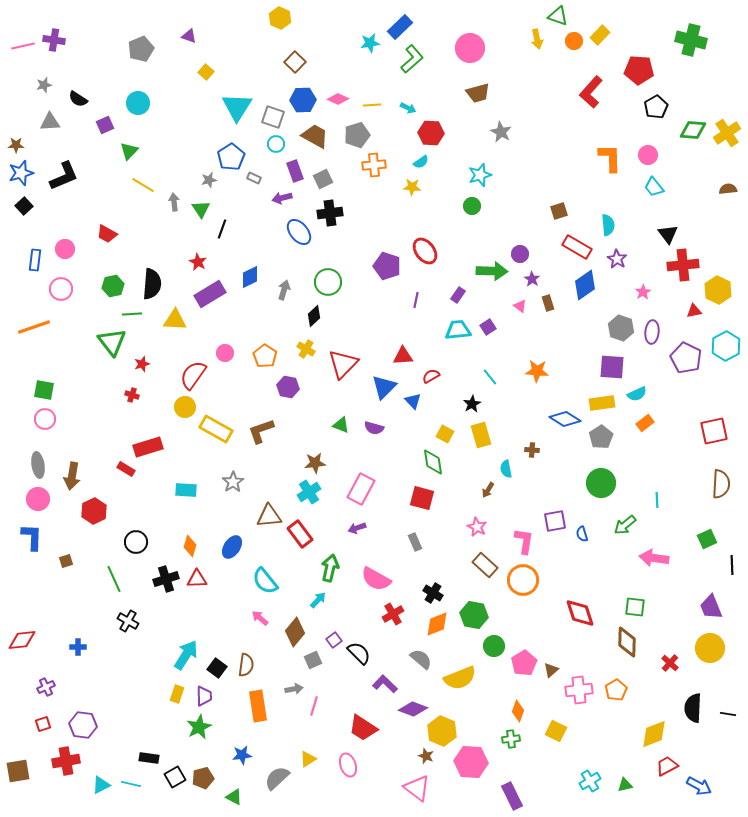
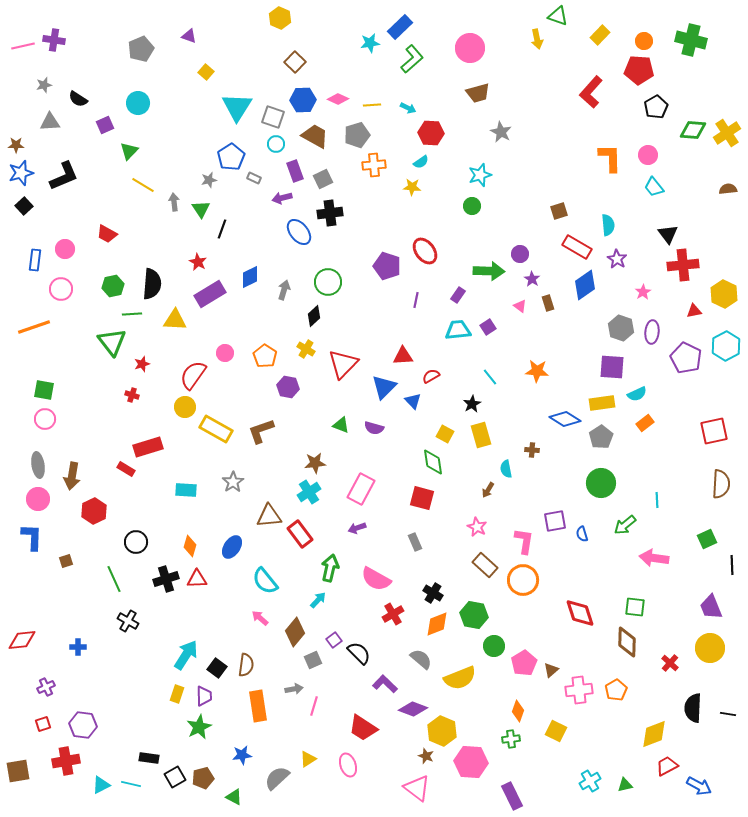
orange circle at (574, 41): moved 70 px right
green arrow at (492, 271): moved 3 px left
yellow hexagon at (718, 290): moved 6 px right, 4 px down
